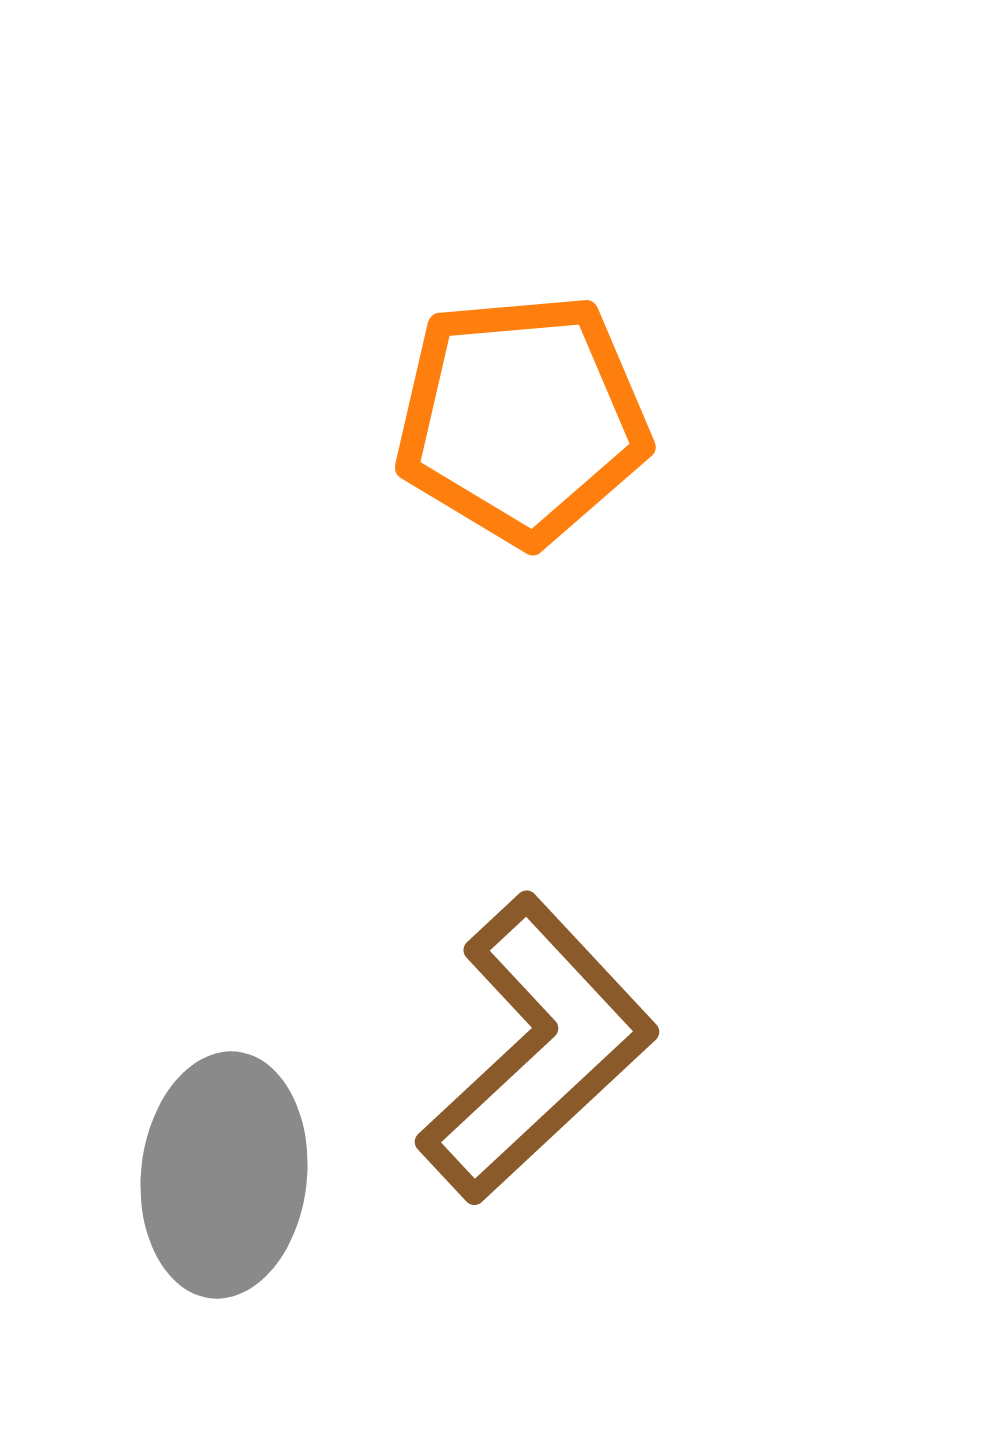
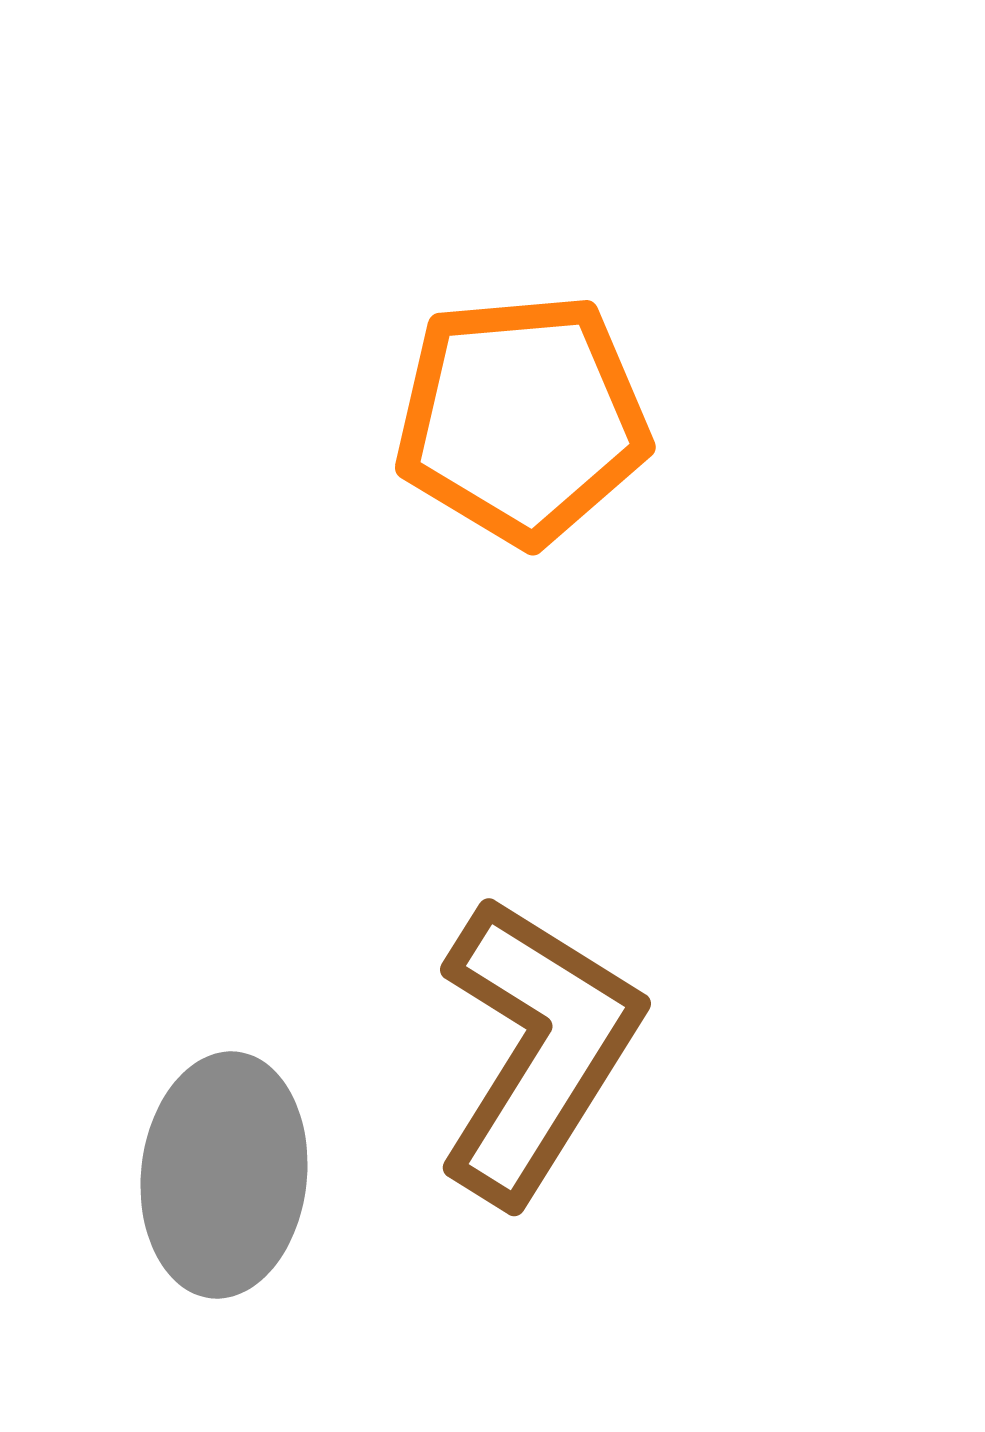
brown L-shape: rotated 15 degrees counterclockwise
